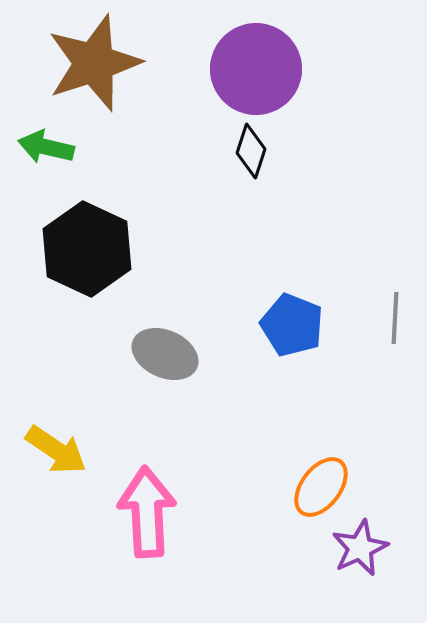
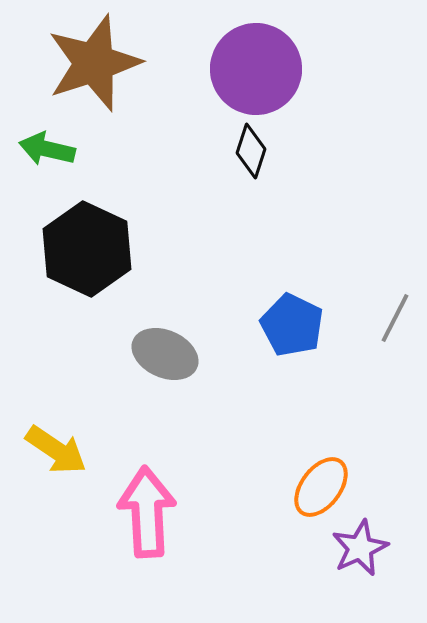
green arrow: moved 1 px right, 2 px down
gray line: rotated 24 degrees clockwise
blue pentagon: rotated 4 degrees clockwise
